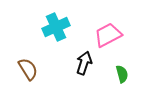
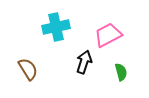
cyan cross: rotated 12 degrees clockwise
black arrow: moved 1 px up
green semicircle: moved 1 px left, 2 px up
